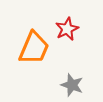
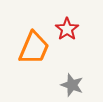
red star: rotated 10 degrees counterclockwise
